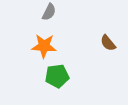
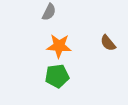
orange star: moved 15 px right
